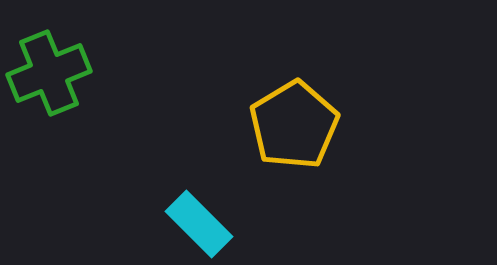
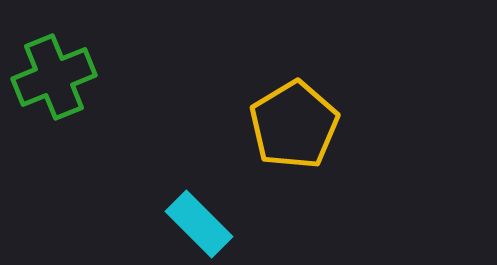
green cross: moved 5 px right, 4 px down
